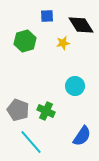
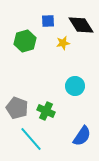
blue square: moved 1 px right, 5 px down
gray pentagon: moved 1 px left, 2 px up
cyan line: moved 3 px up
